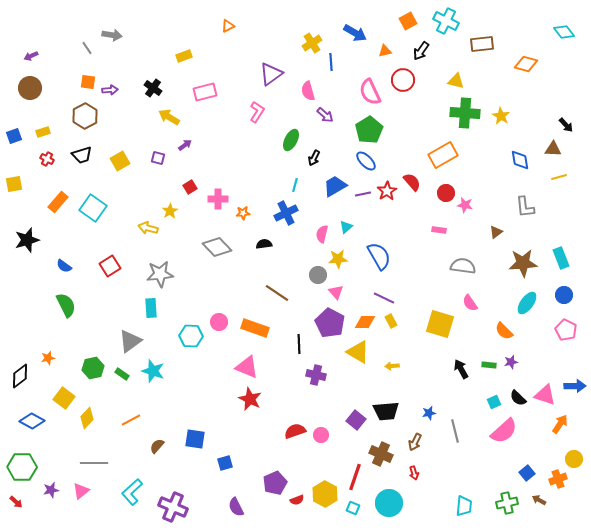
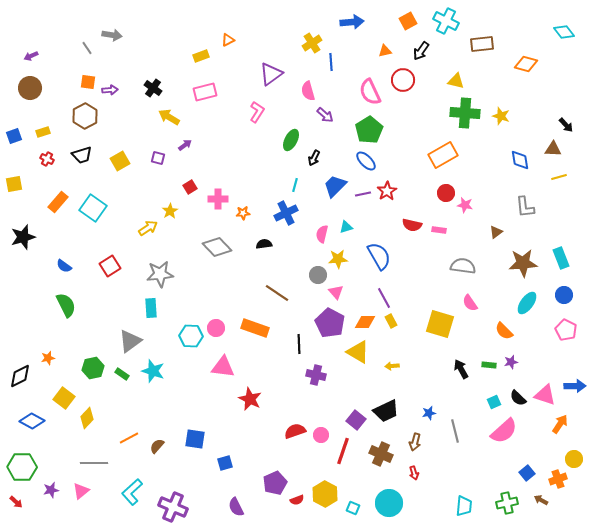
orange triangle at (228, 26): moved 14 px down
blue arrow at (355, 33): moved 3 px left, 11 px up; rotated 35 degrees counterclockwise
yellow rectangle at (184, 56): moved 17 px right
yellow star at (501, 116): rotated 12 degrees counterclockwise
red semicircle at (412, 182): moved 43 px down; rotated 144 degrees clockwise
blue trapezoid at (335, 186): rotated 15 degrees counterclockwise
cyan triangle at (346, 227): rotated 24 degrees clockwise
yellow arrow at (148, 228): rotated 132 degrees clockwise
black star at (27, 240): moved 4 px left, 3 px up
purple line at (384, 298): rotated 35 degrees clockwise
pink circle at (219, 322): moved 3 px left, 6 px down
pink triangle at (247, 367): moved 24 px left; rotated 15 degrees counterclockwise
black diamond at (20, 376): rotated 10 degrees clockwise
black trapezoid at (386, 411): rotated 20 degrees counterclockwise
orange line at (131, 420): moved 2 px left, 18 px down
brown arrow at (415, 442): rotated 12 degrees counterclockwise
red line at (355, 477): moved 12 px left, 26 px up
brown arrow at (539, 500): moved 2 px right
